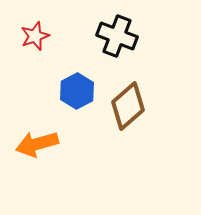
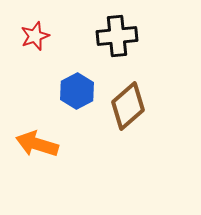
black cross: rotated 27 degrees counterclockwise
orange arrow: rotated 33 degrees clockwise
